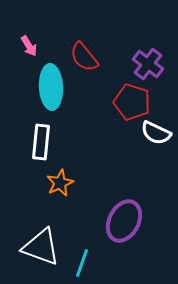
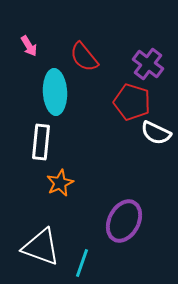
cyan ellipse: moved 4 px right, 5 px down
